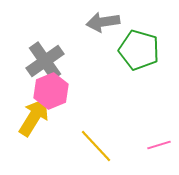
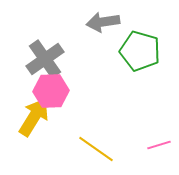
green pentagon: moved 1 px right, 1 px down
gray cross: moved 2 px up
pink hexagon: rotated 20 degrees clockwise
yellow line: moved 3 px down; rotated 12 degrees counterclockwise
